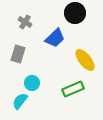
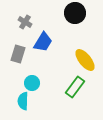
blue trapezoid: moved 12 px left, 4 px down; rotated 15 degrees counterclockwise
green rectangle: moved 2 px right, 2 px up; rotated 30 degrees counterclockwise
cyan semicircle: moved 3 px right; rotated 36 degrees counterclockwise
